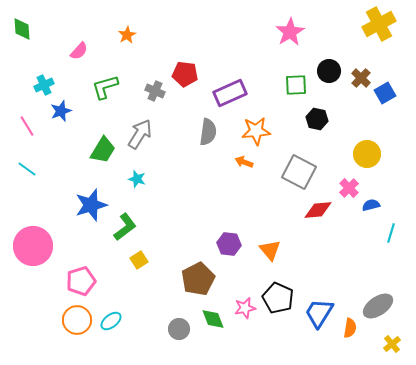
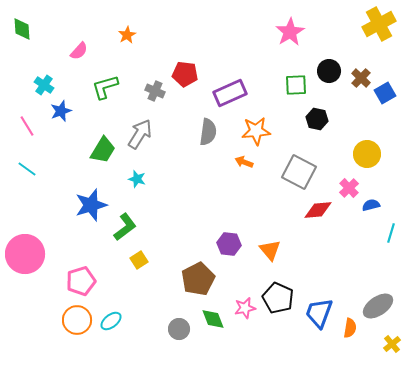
cyan cross at (44, 85): rotated 30 degrees counterclockwise
pink circle at (33, 246): moved 8 px left, 8 px down
blue trapezoid at (319, 313): rotated 12 degrees counterclockwise
